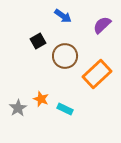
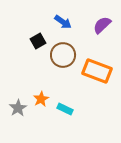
blue arrow: moved 6 px down
brown circle: moved 2 px left, 1 px up
orange rectangle: moved 3 px up; rotated 64 degrees clockwise
orange star: rotated 21 degrees clockwise
